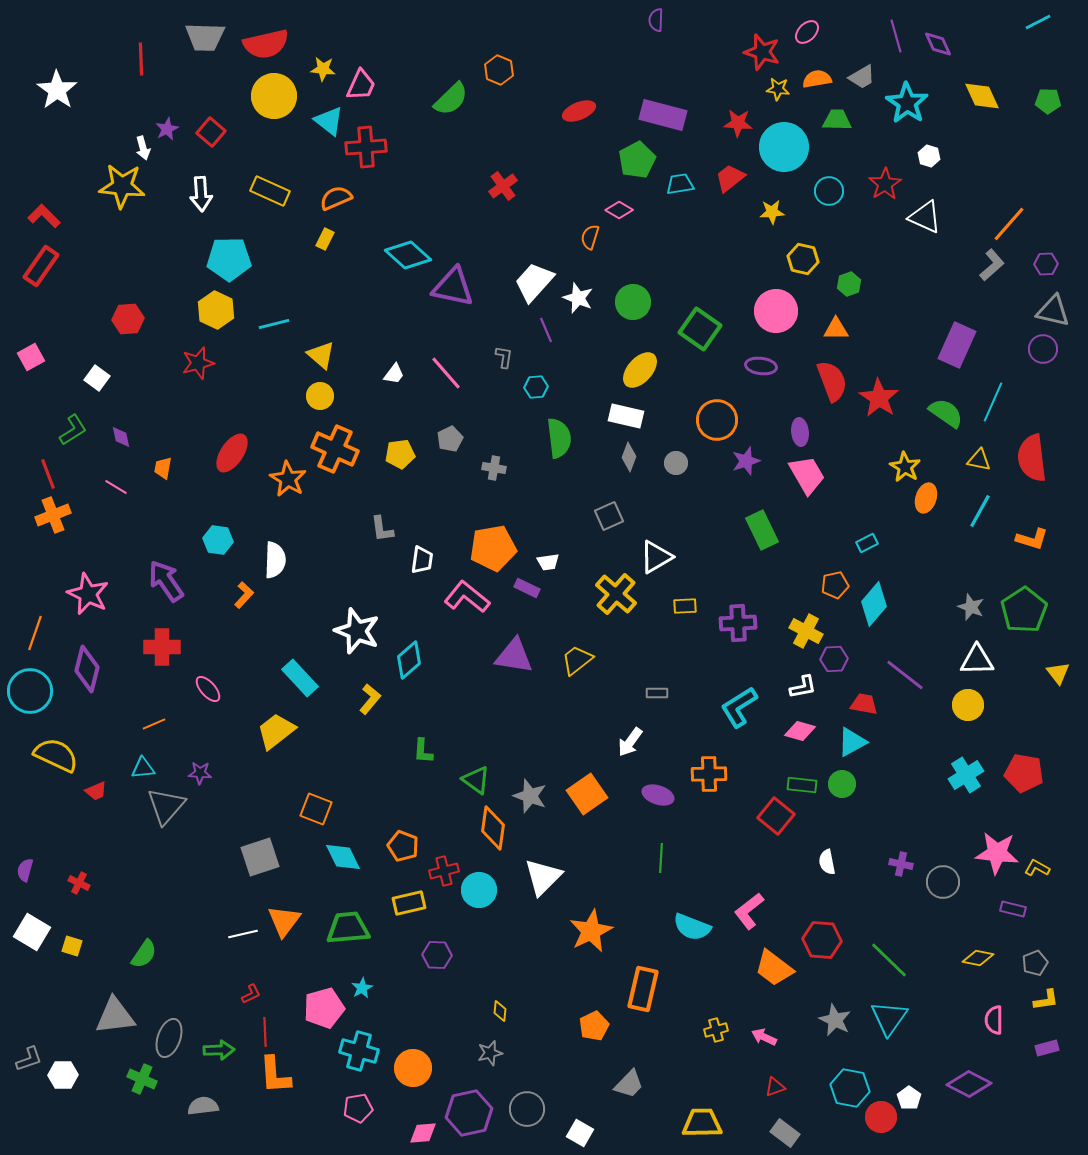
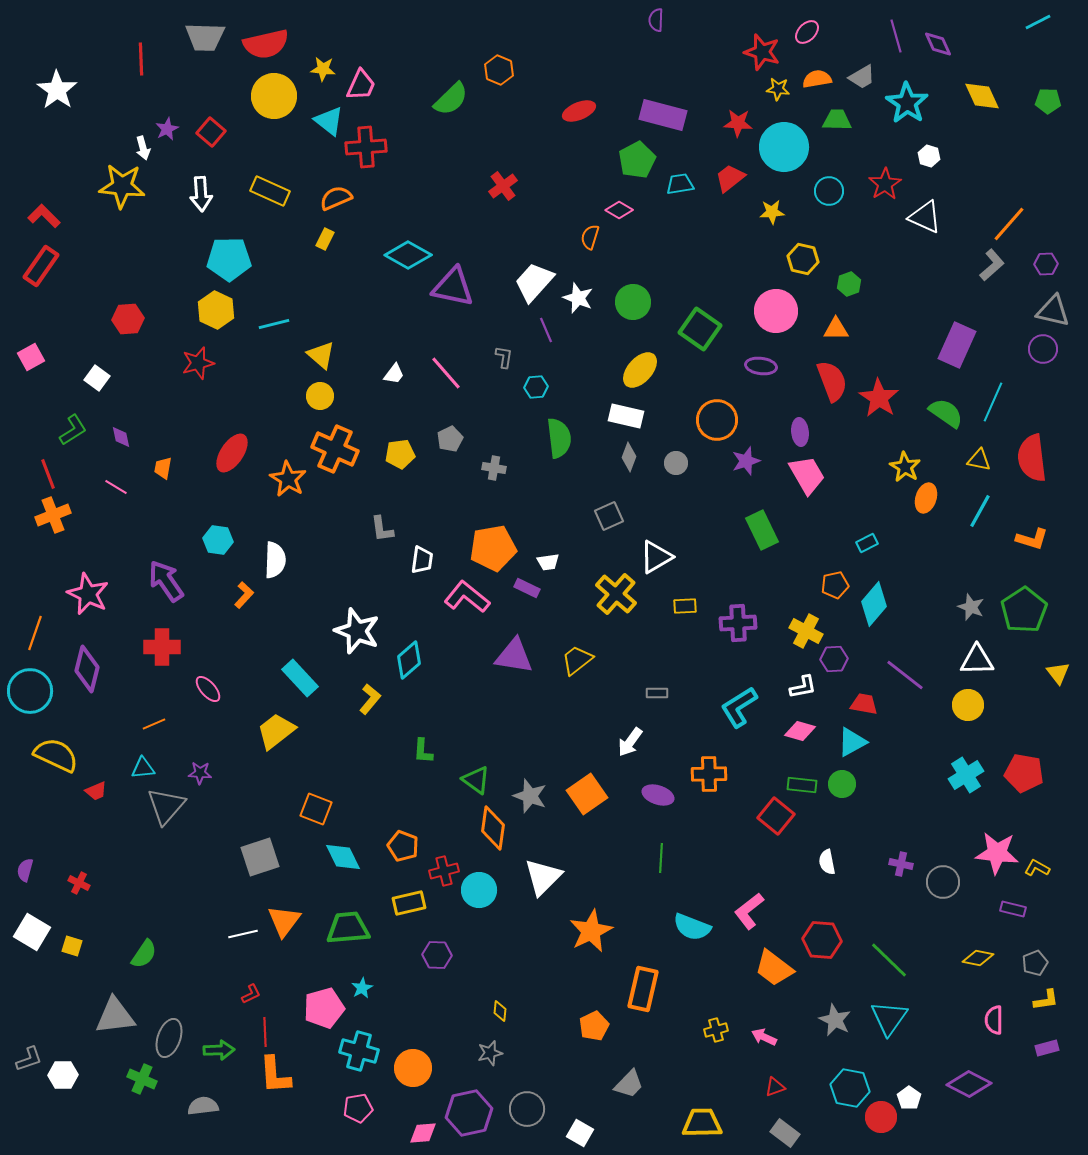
cyan diamond at (408, 255): rotated 12 degrees counterclockwise
